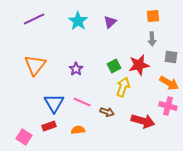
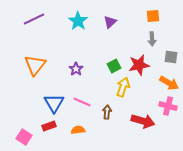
brown arrow: rotated 104 degrees counterclockwise
